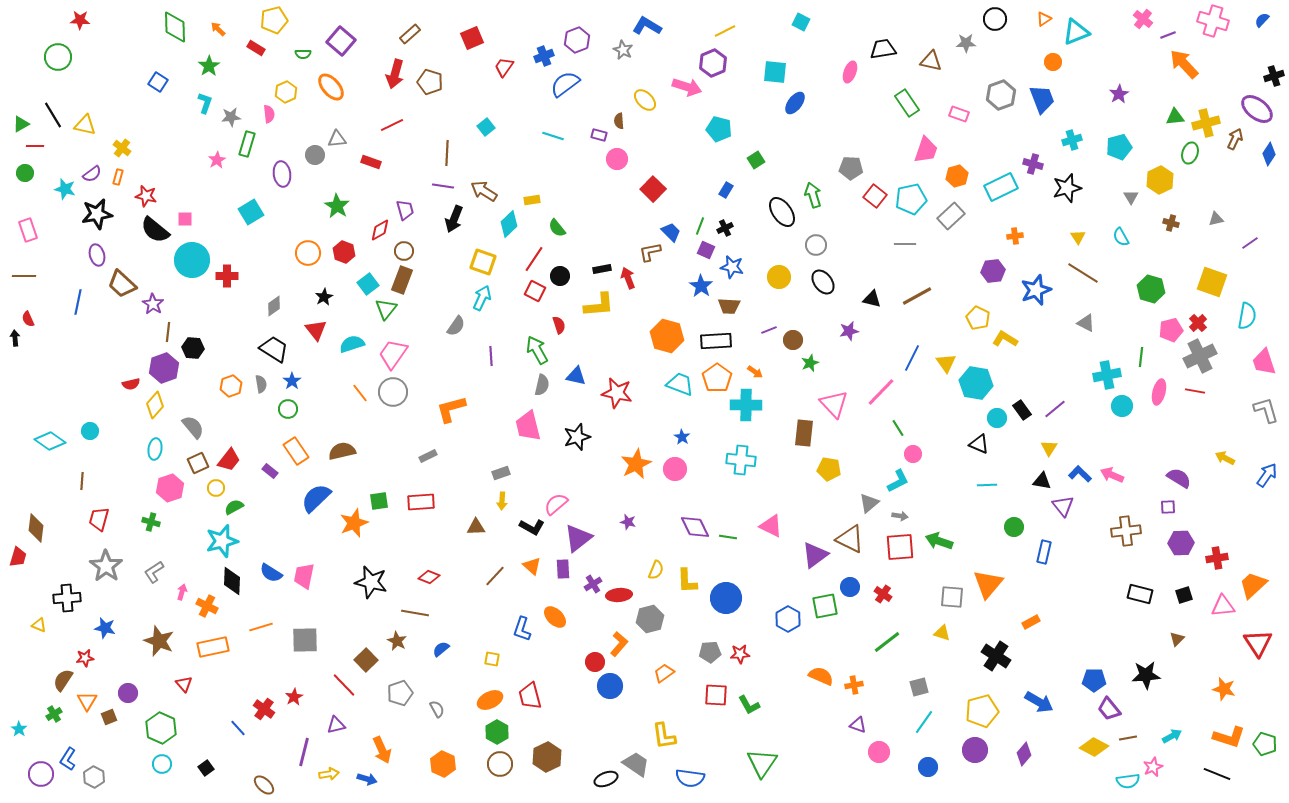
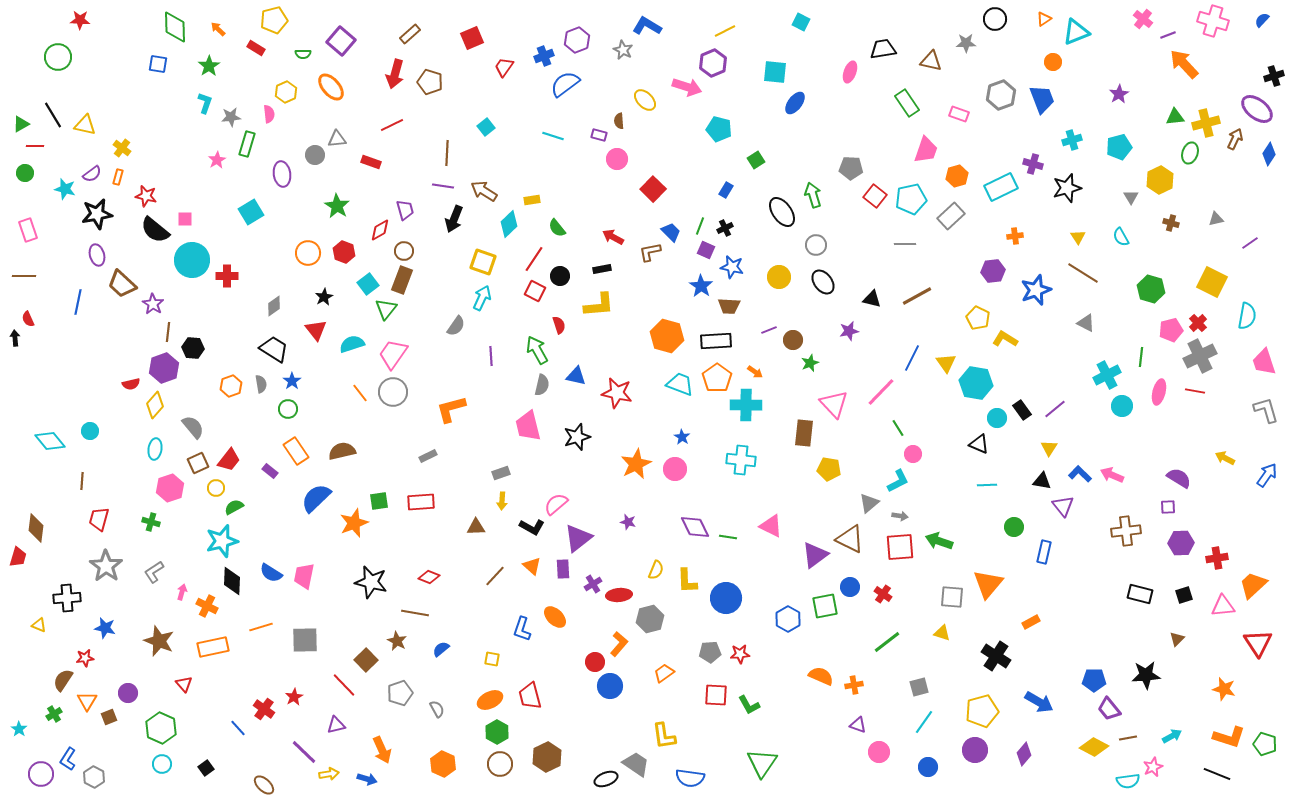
blue square at (158, 82): moved 18 px up; rotated 24 degrees counterclockwise
red arrow at (628, 278): moved 15 px left, 41 px up; rotated 40 degrees counterclockwise
yellow square at (1212, 282): rotated 8 degrees clockwise
cyan cross at (1107, 375): rotated 16 degrees counterclockwise
cyan diamond at (50, 441): rotated 16 degrees clockwise
purple line at (304, 752): rotated 60 degrees counterclockwise
